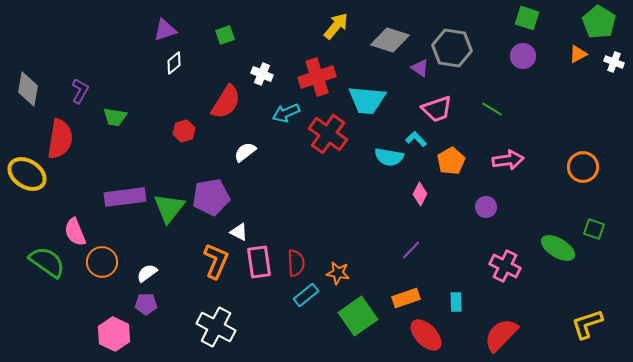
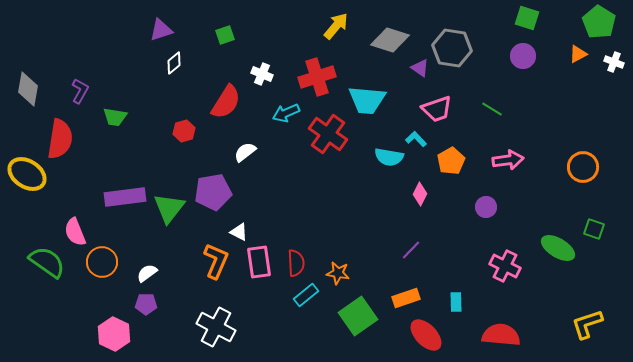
purple triangle at (165, 30): moved 4 px left
purple pentagon at (211, 197): moved 2 px right, 5 px up
red semicircle at (501, 335): rotated 51 degrees clockwise
